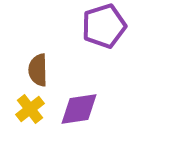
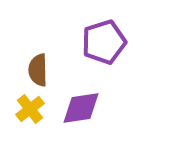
purple pentagon: moved 16 px down
purple diamond: moved 2 px right, 1 px up
